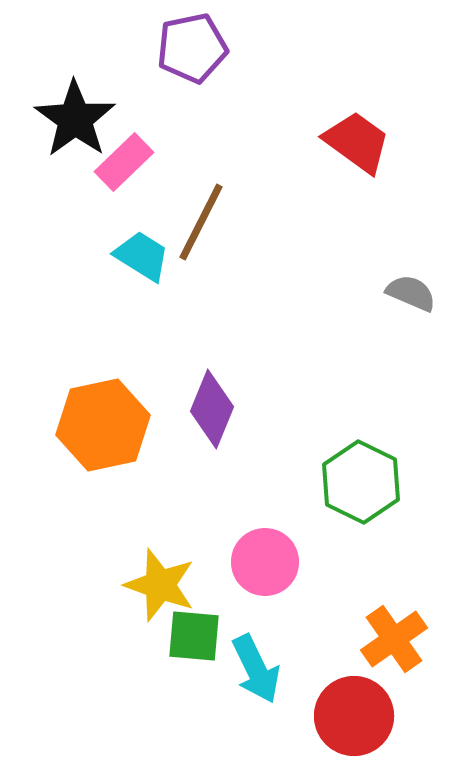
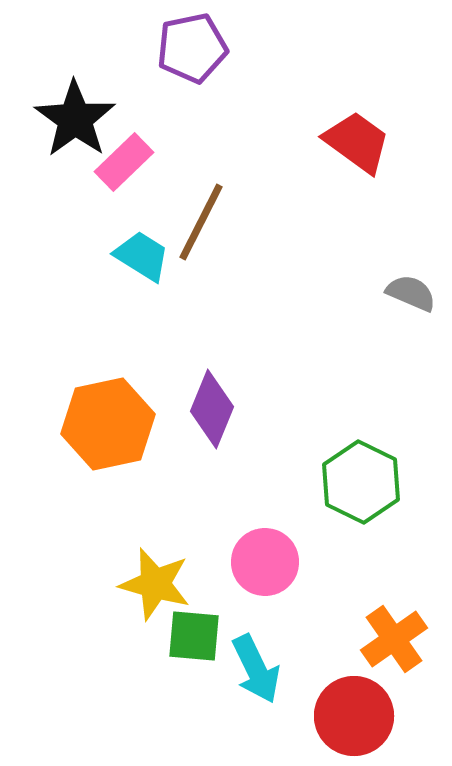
orange hexagon: moved 5 px right, 1 px up
yellow star: moved 5 px left, 1 px up; rotated 4 degrees counterclockwise
